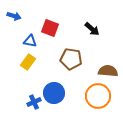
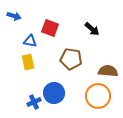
yellow rectangle: rotated 49 degrees counterclockwise
